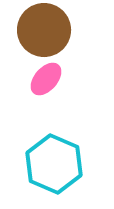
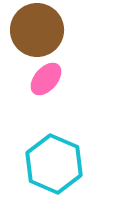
brown circle: moved 7 px left
